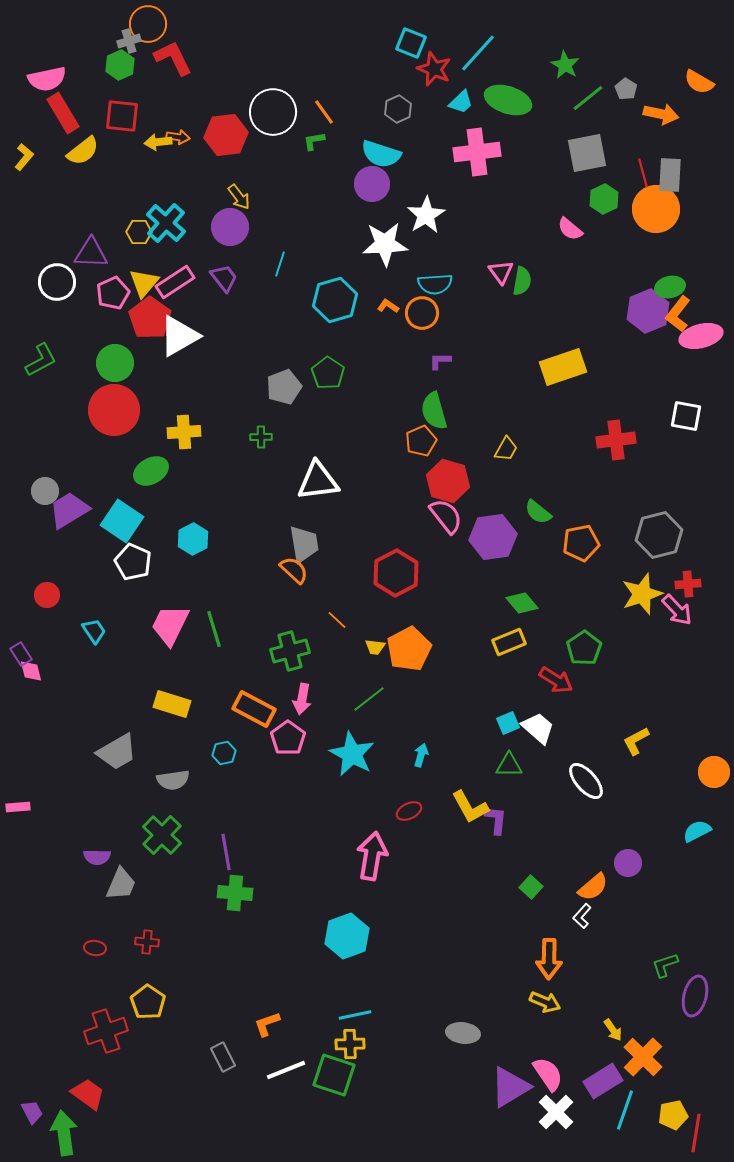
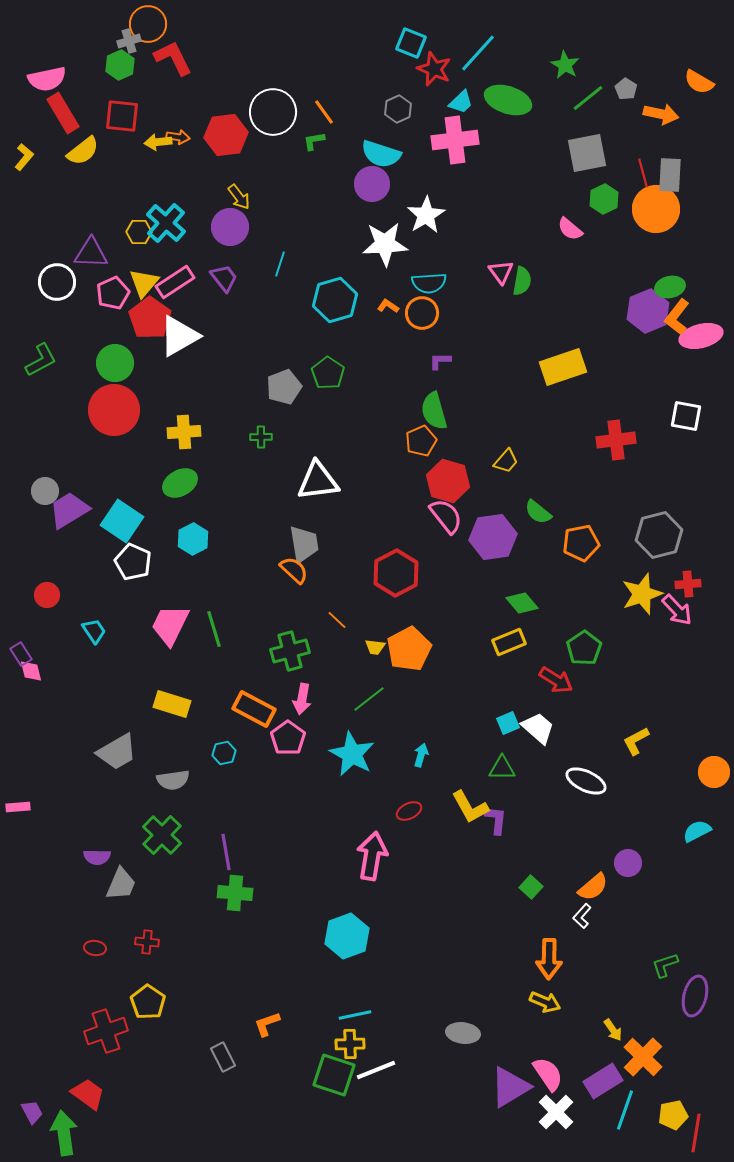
pink cross at (477, 152): moved 22 px left, 12 px up
cyan semicircle at (435, 284): moved 6 px left, 1 px up
orange L-shape at (678, 314): moved 1 px left, 3 px down
yellow trapezoid at (506, 449): moved 12 px down; rotated 12 degrees clockwise
green ellipse at (151, 471): moved 29 px right, 12 px down
green triangle at (509, 765): moved 7 px left, 3 px down
white ellipse at (586, 781): rotated 24 degrees counterclockwise
white line at (286, 1070): moved 90 px right
